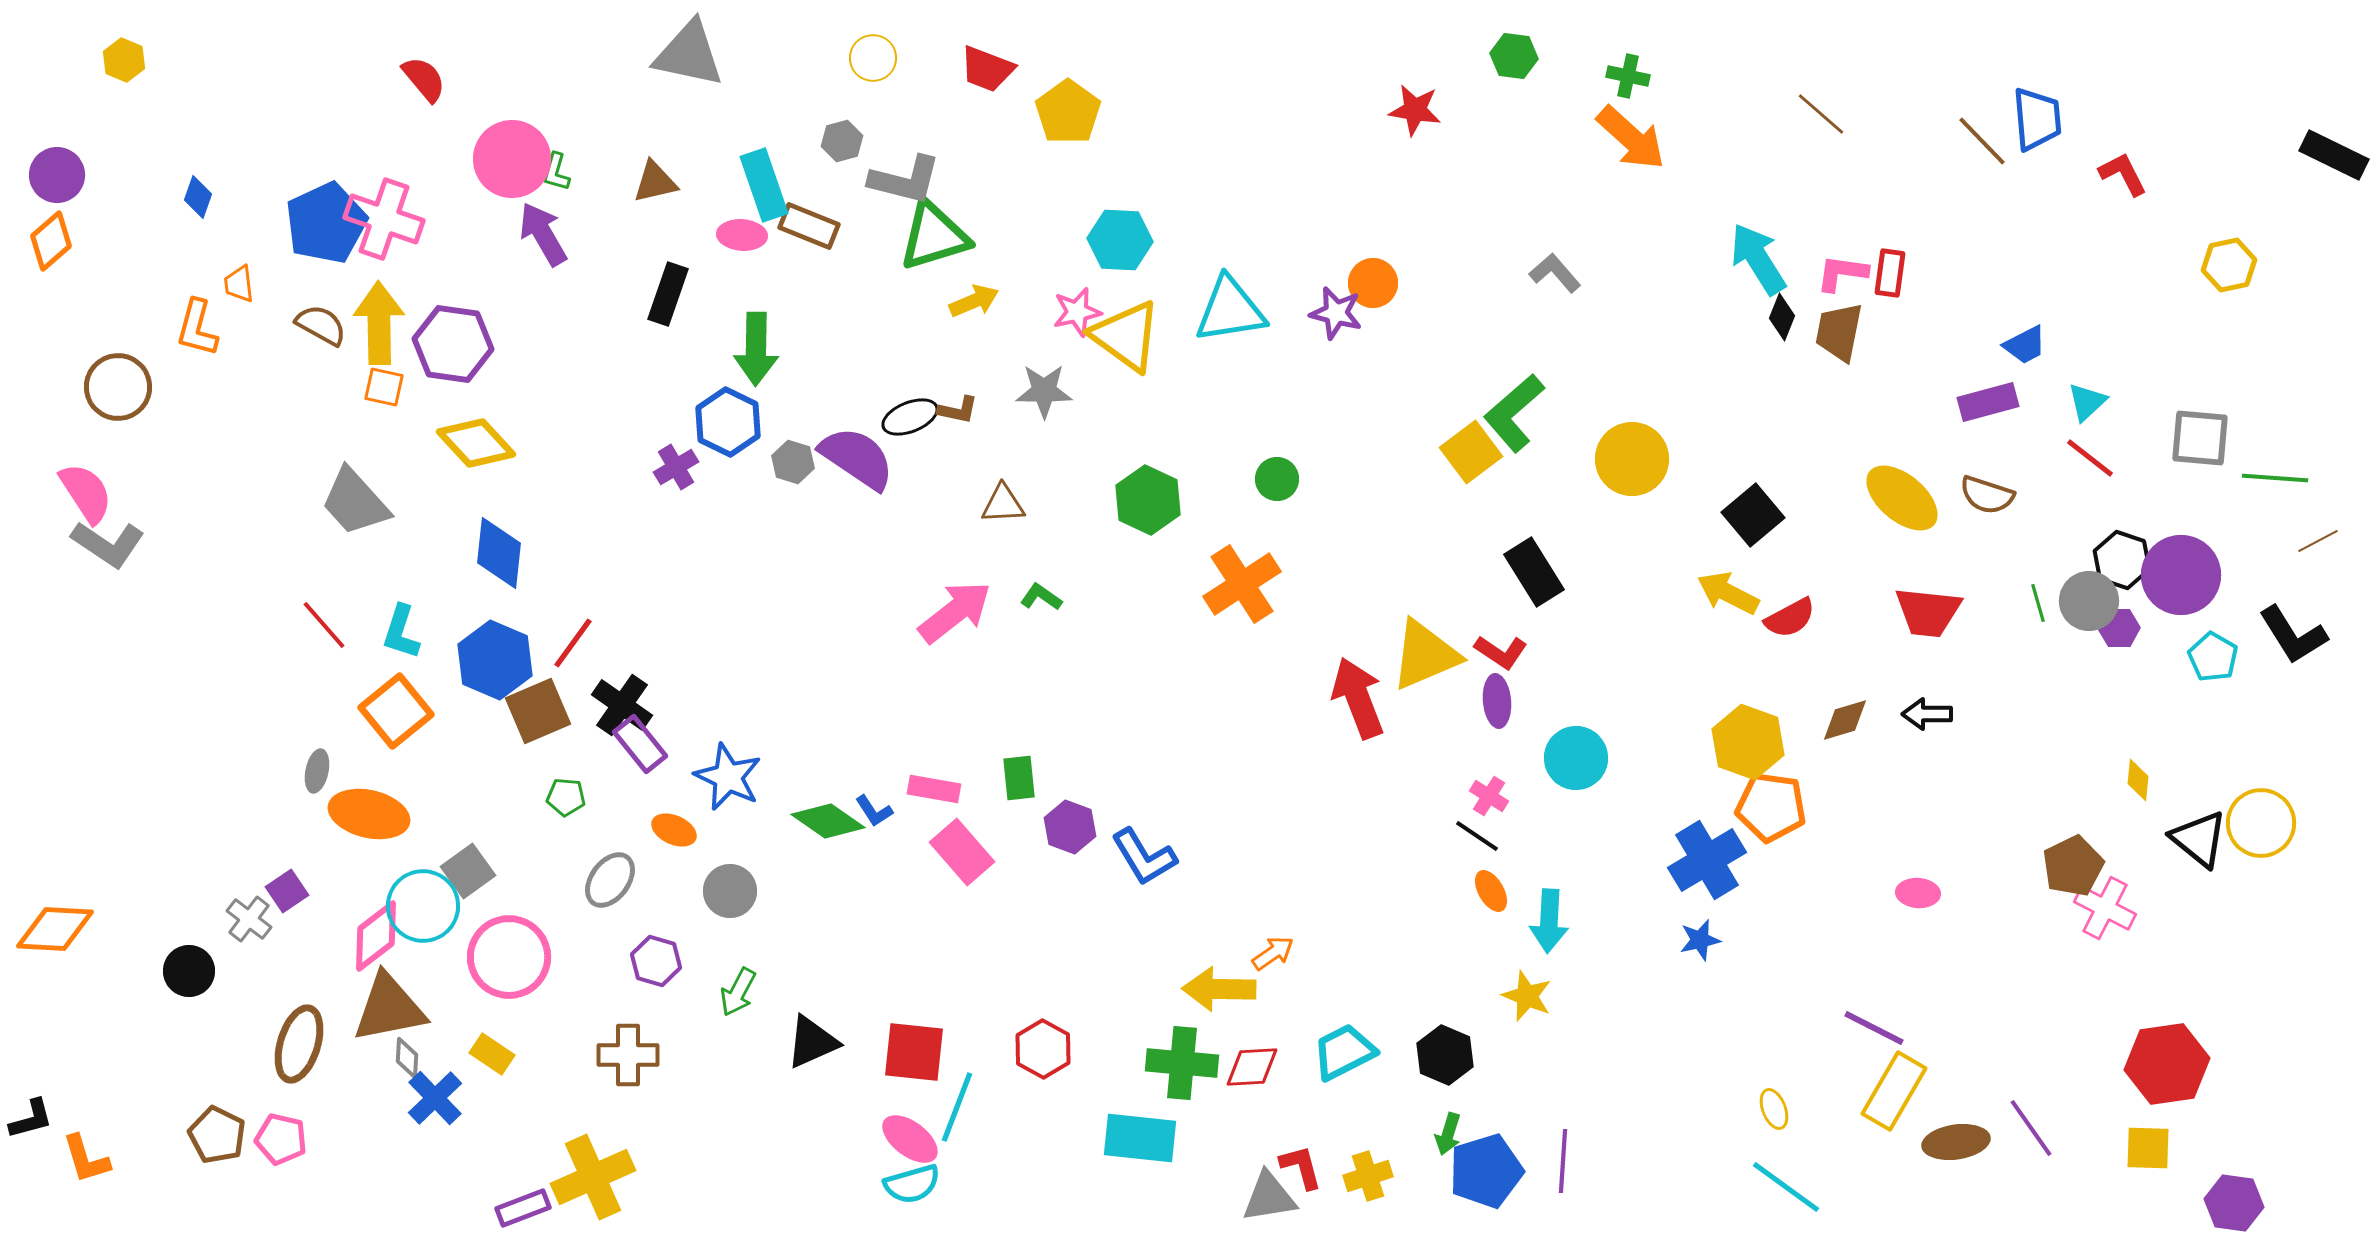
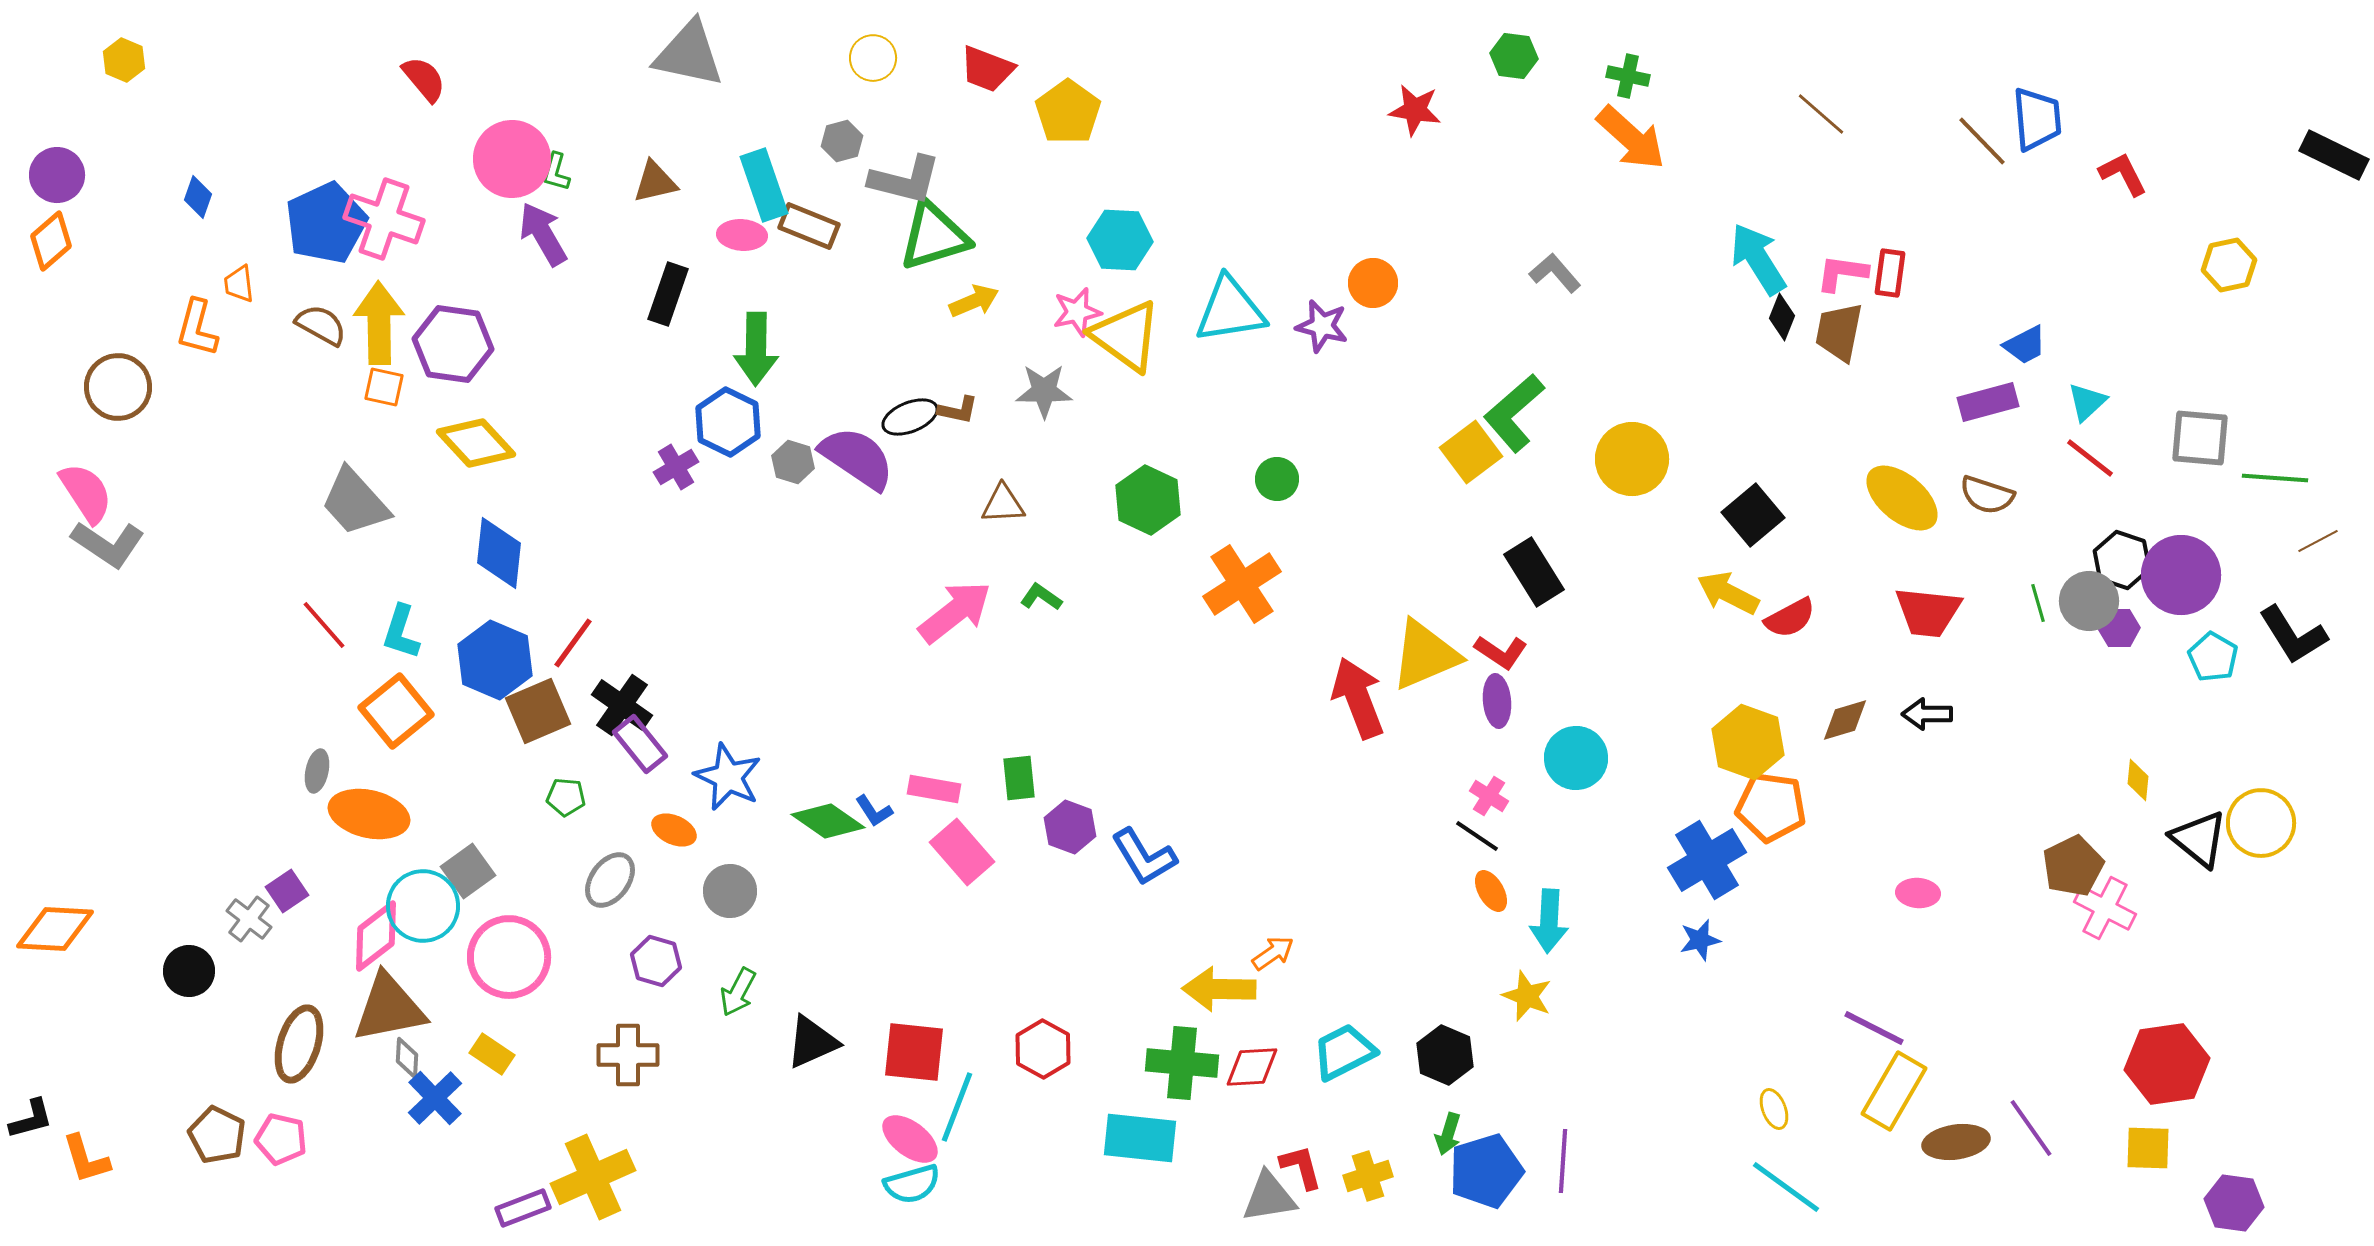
purple star at (1336, 313): moved 14 px left, 13 px down
